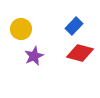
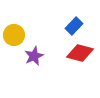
yellow circle: moved 7 px left, 6 px down
